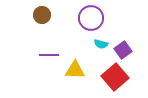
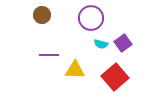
purple square: moved 7 px up
